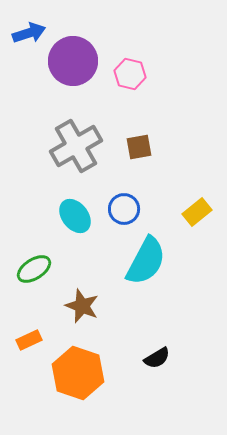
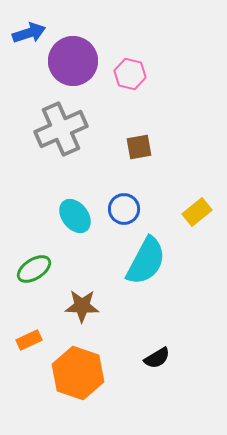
gray cross: moved 15 px left, 17 px up; rotated 6 degrees clockwise
brown star: rotated 20 degrees counterclockwise
